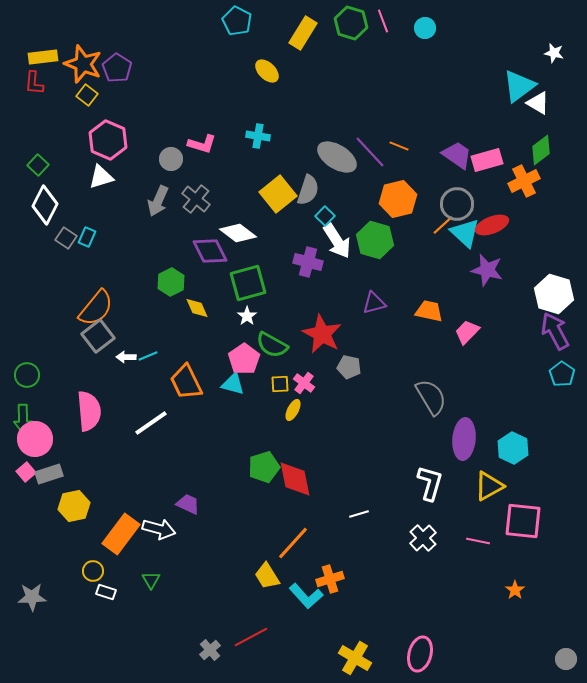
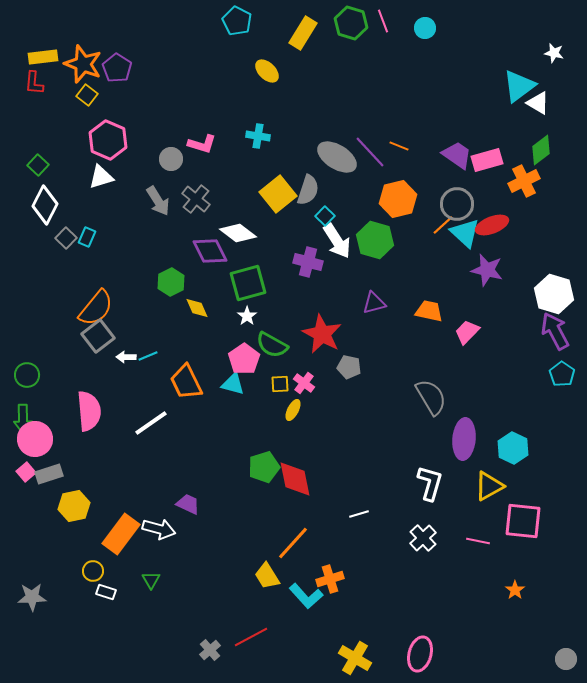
gray arrow at (158, 201): rotated 56 degrees counterclockwise
gray square at (66, 238): rotated 10 degrees clockwise
